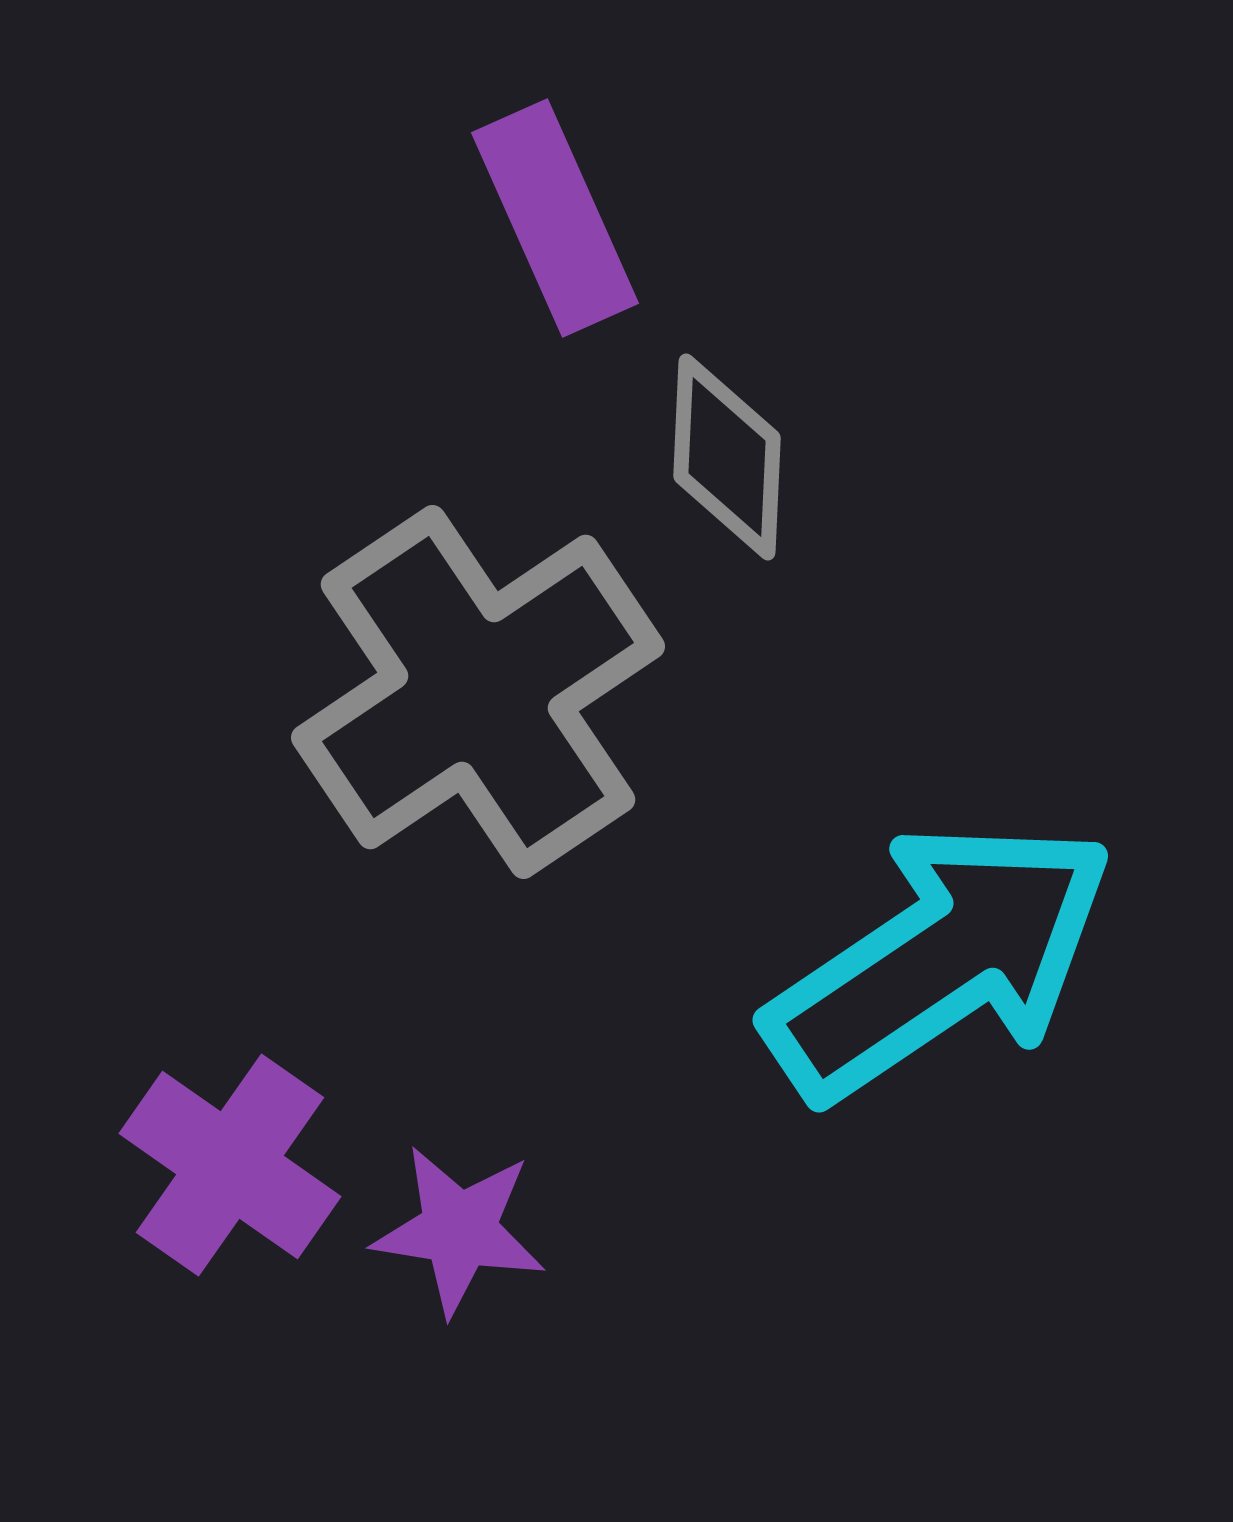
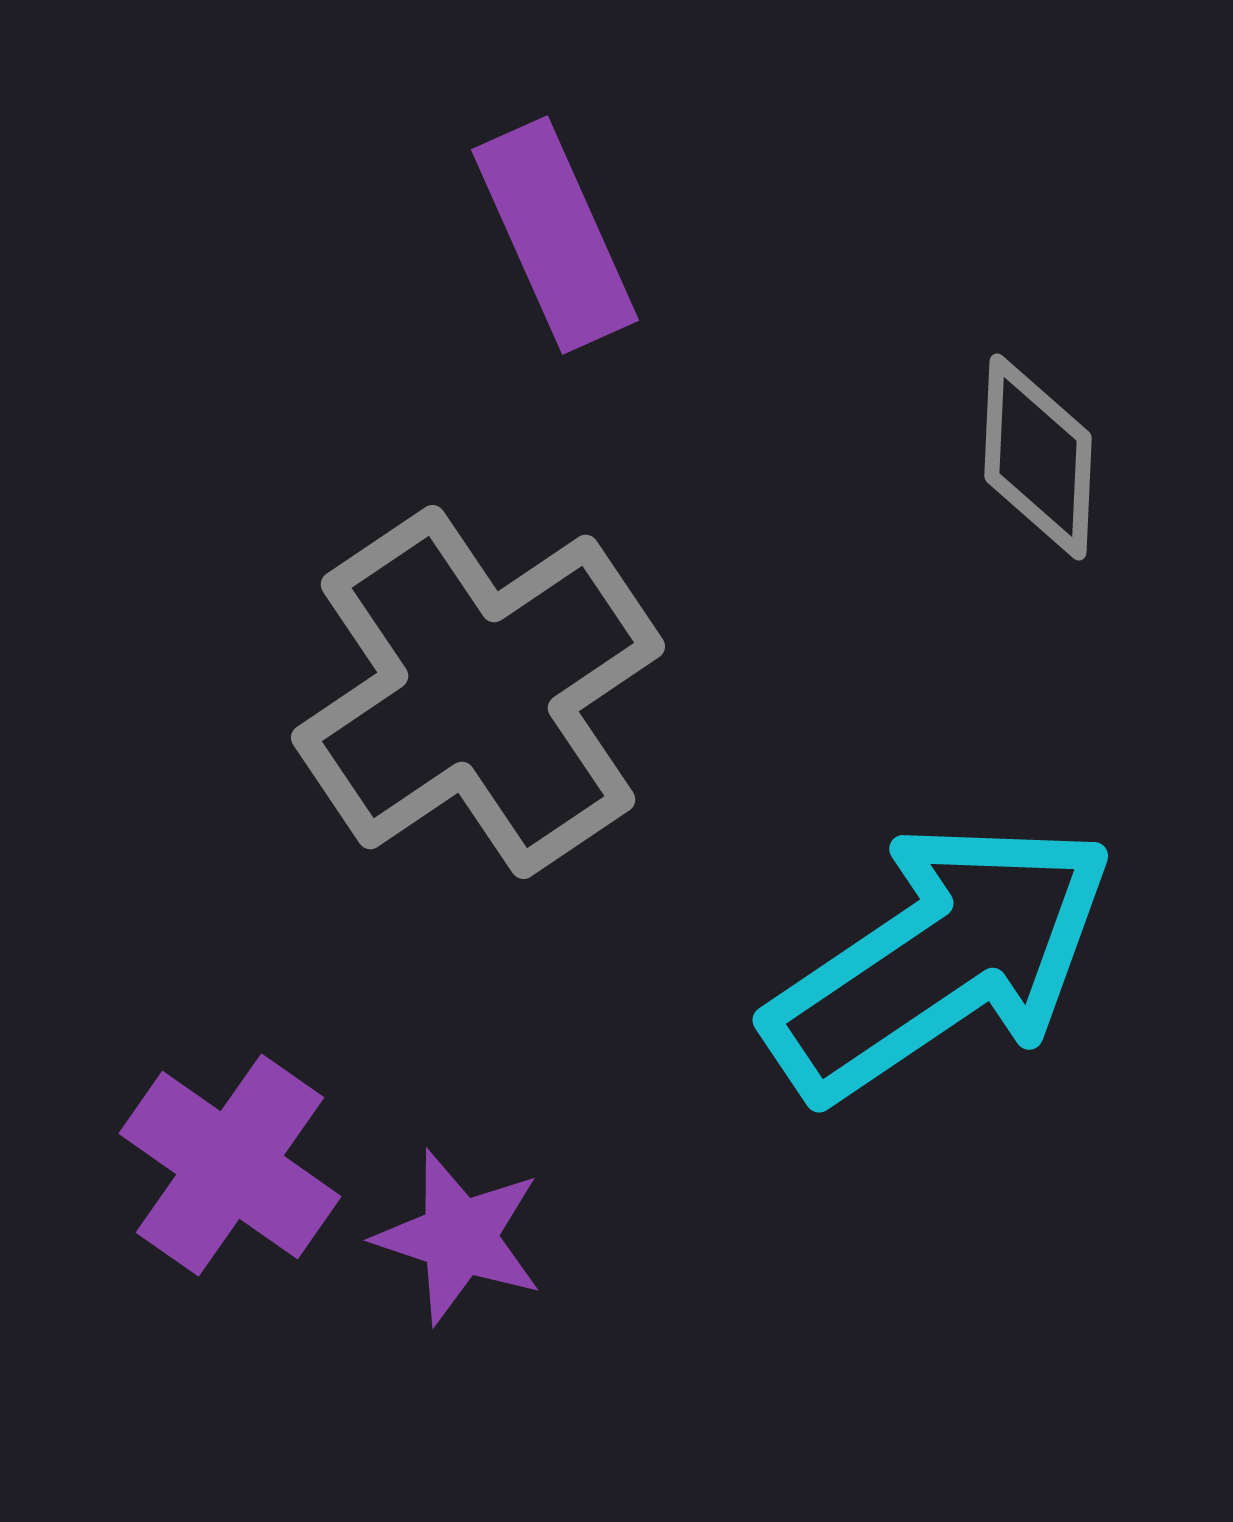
purple rectangle: moved 17 px down
gray diamond: moved 311 px right
purple star: moved 7 px down; rotated 9 degrees clockwise
